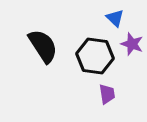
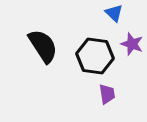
blue triangle: moved 1 px left, 5 px up
